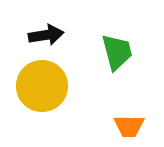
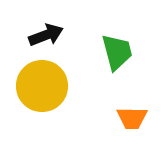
black arrow: rotated 12 degrees counterclockwise
orange trapezoid: moved 3 px right, 8 px up
